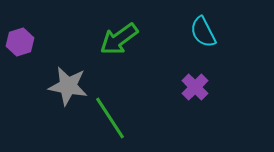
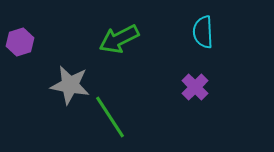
cyan semicircle: rotated 24 degrees clockwise
green arrow: rotated 9 degrees clockwise
gray star: moved 2 px right, 1 px up
green line: moved 1 px up
